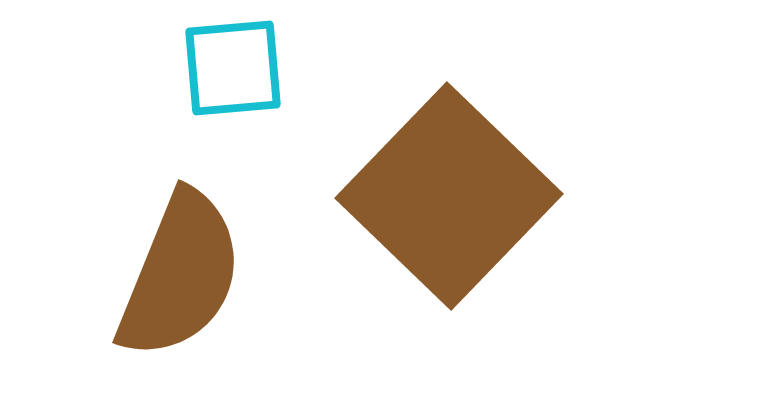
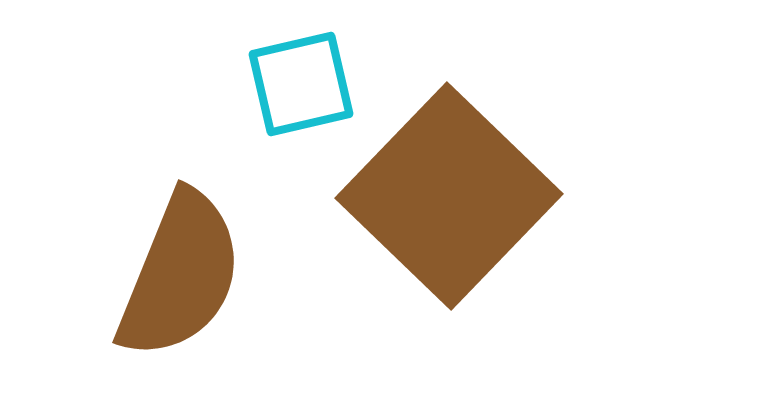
cyan square: moved 68 px right, 16 px down; rotated 8 degrees counterclockwise
